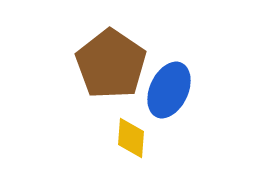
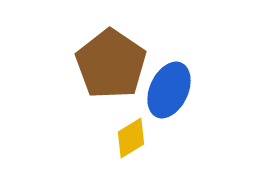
yellow diamond: rotated 54 degrees clockwise
